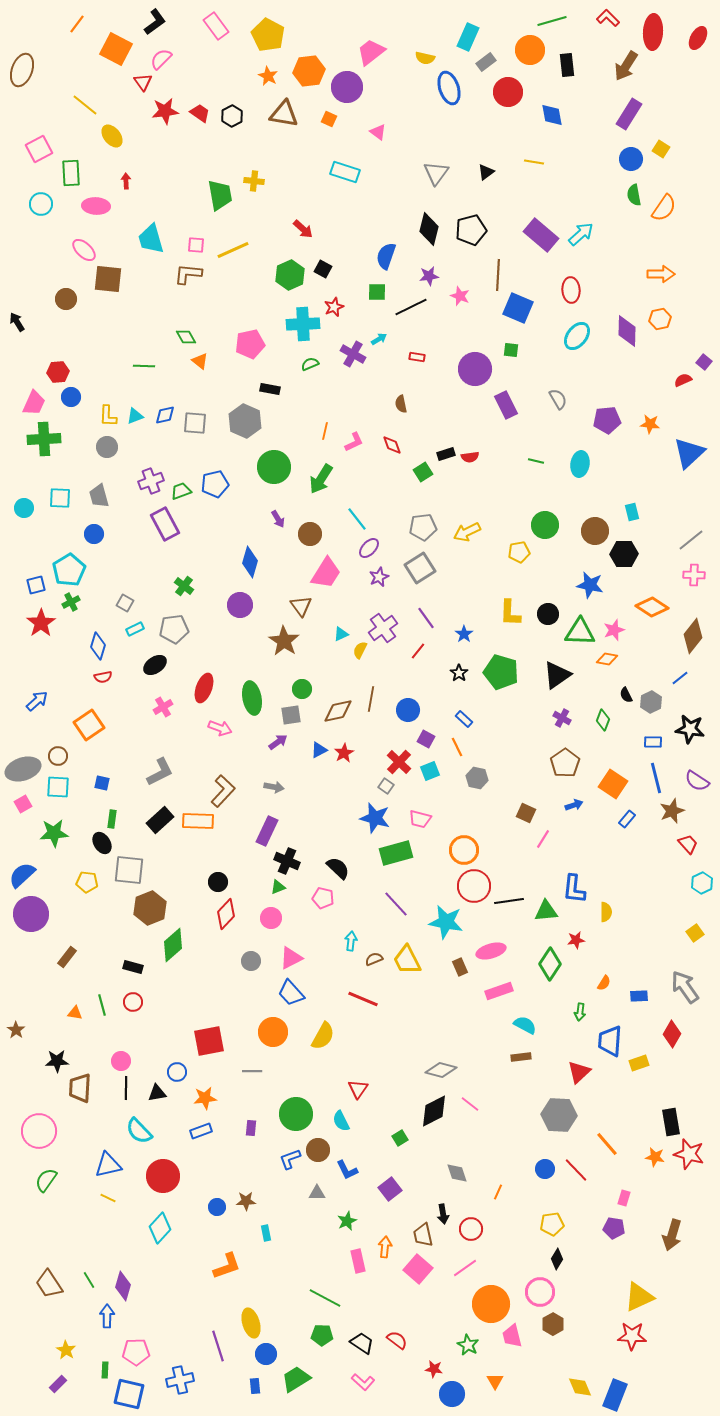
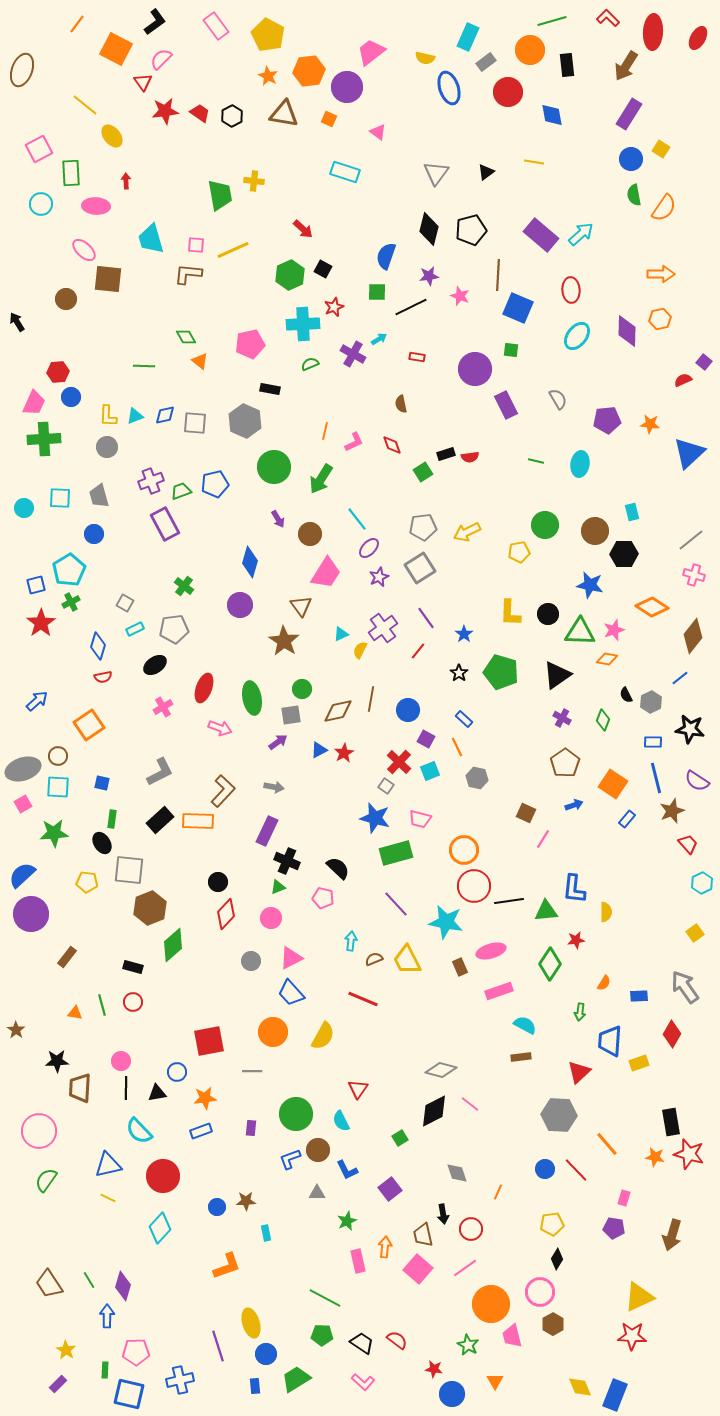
pink cross at (694, 575): rotated 15 degrees clockwise
